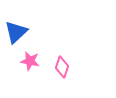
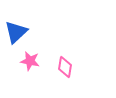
pink diamond: moved 3 px right; rotated 10 degrees counterclockwise
